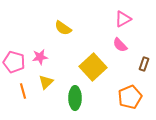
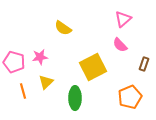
pink triangle: rotated 12 degrees counterclockwise
yellow square: rotated 16 degrees clockwise
